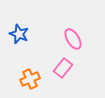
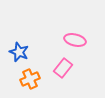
blue star: moved 18 px down
pink ellipse: moved 2 px right, 1 px down; rotated 45 degrees counterclockwise
